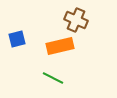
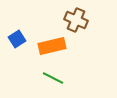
blue square: rotated 18 degrees counterclockwise
orange rectangle: moved 8 px left
